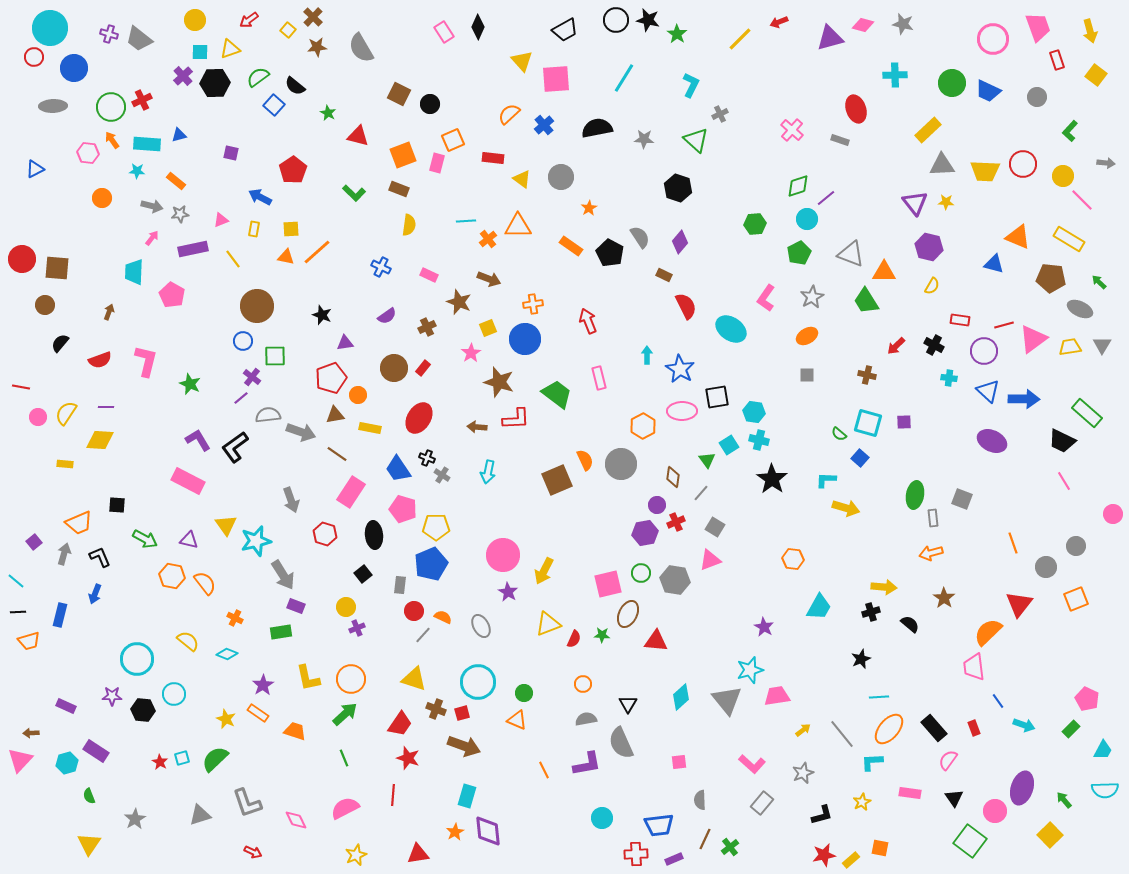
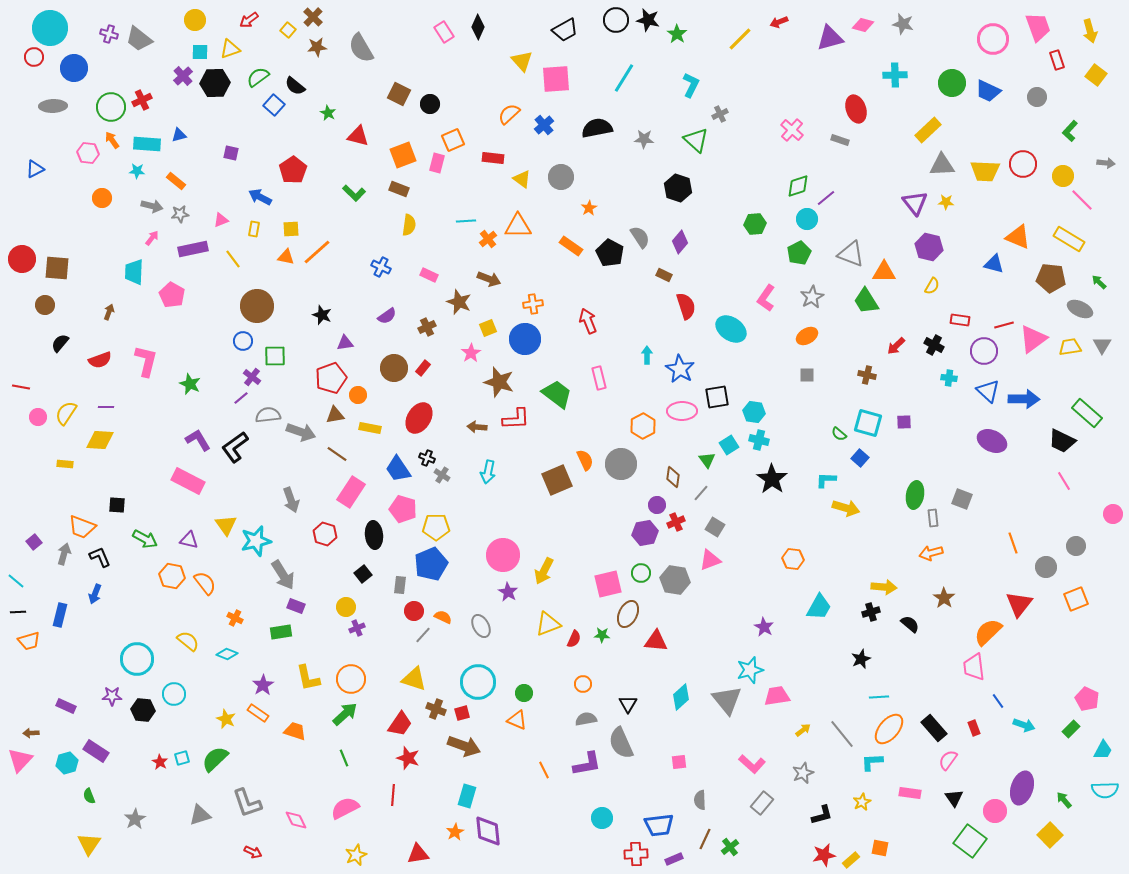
red semicircle at (686, 306): rotated 8 degrees clockwise
orange trapezoid at (79, 523): moved 3 px right, 4 px down; rotated 44 degrees clockwise
